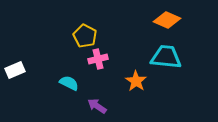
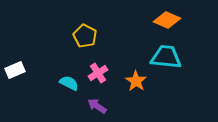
pink cross: moved 14 px down; rotated 18 degrees counterclockwise
